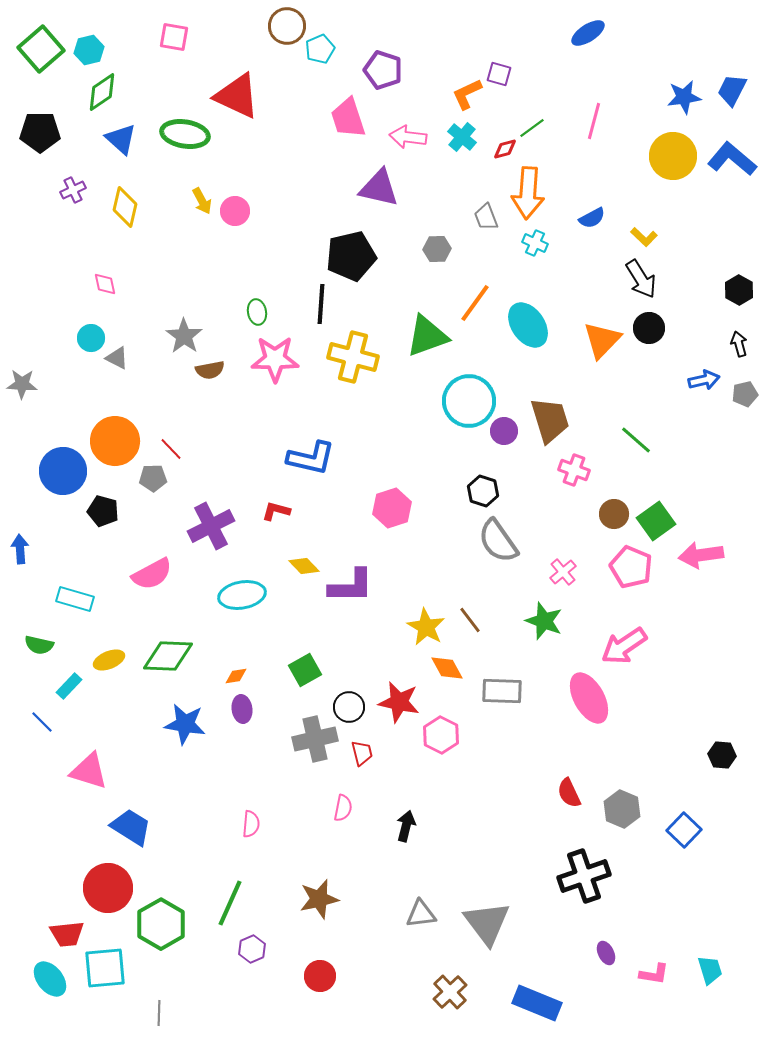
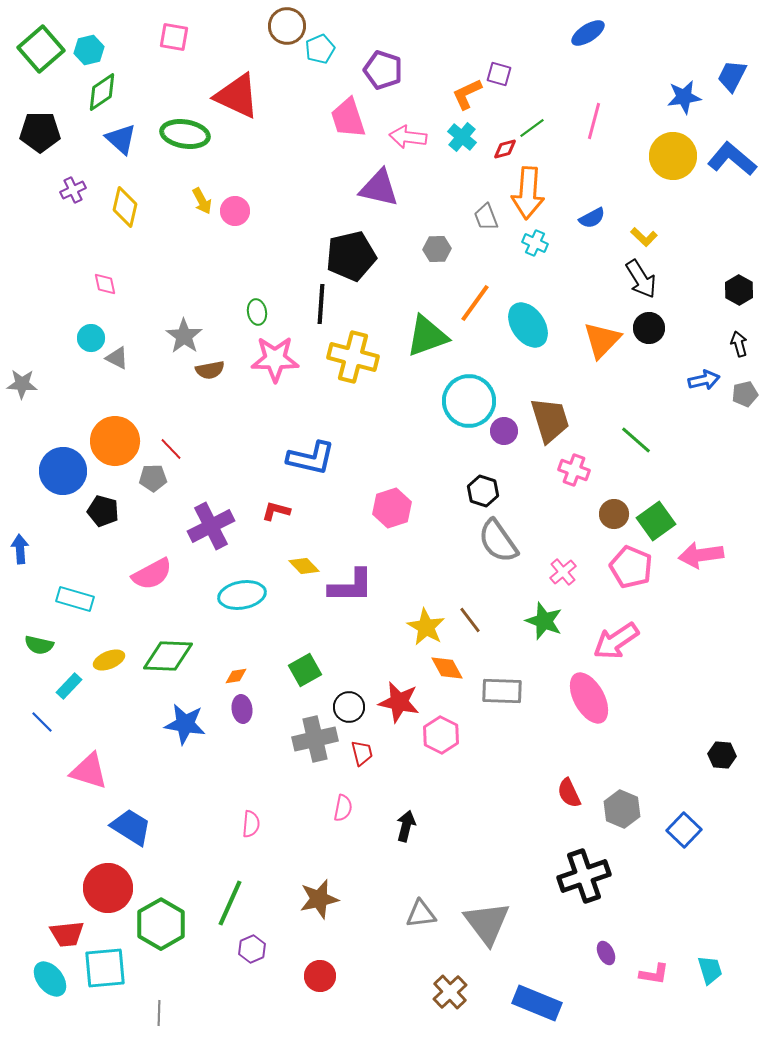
blue trapezoid at (732, 90): moved 14 px up
pink arrow at (624, 646): moved 8 px left, 5 px up
